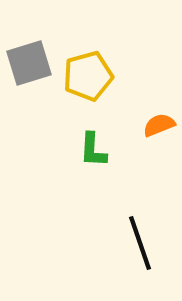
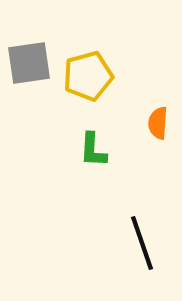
gray square: rotated 9 degrees clockwise
orange semicircle: moved 1 px left, 2 px up; rotated 64 degrees counterclockwise
black line: moved 2 px right
